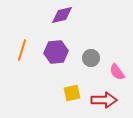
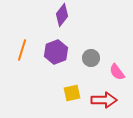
purple diamond: rotated 40 degrees counterclockwise
purple hexagon: rotated 15 degrees counterclockwise
